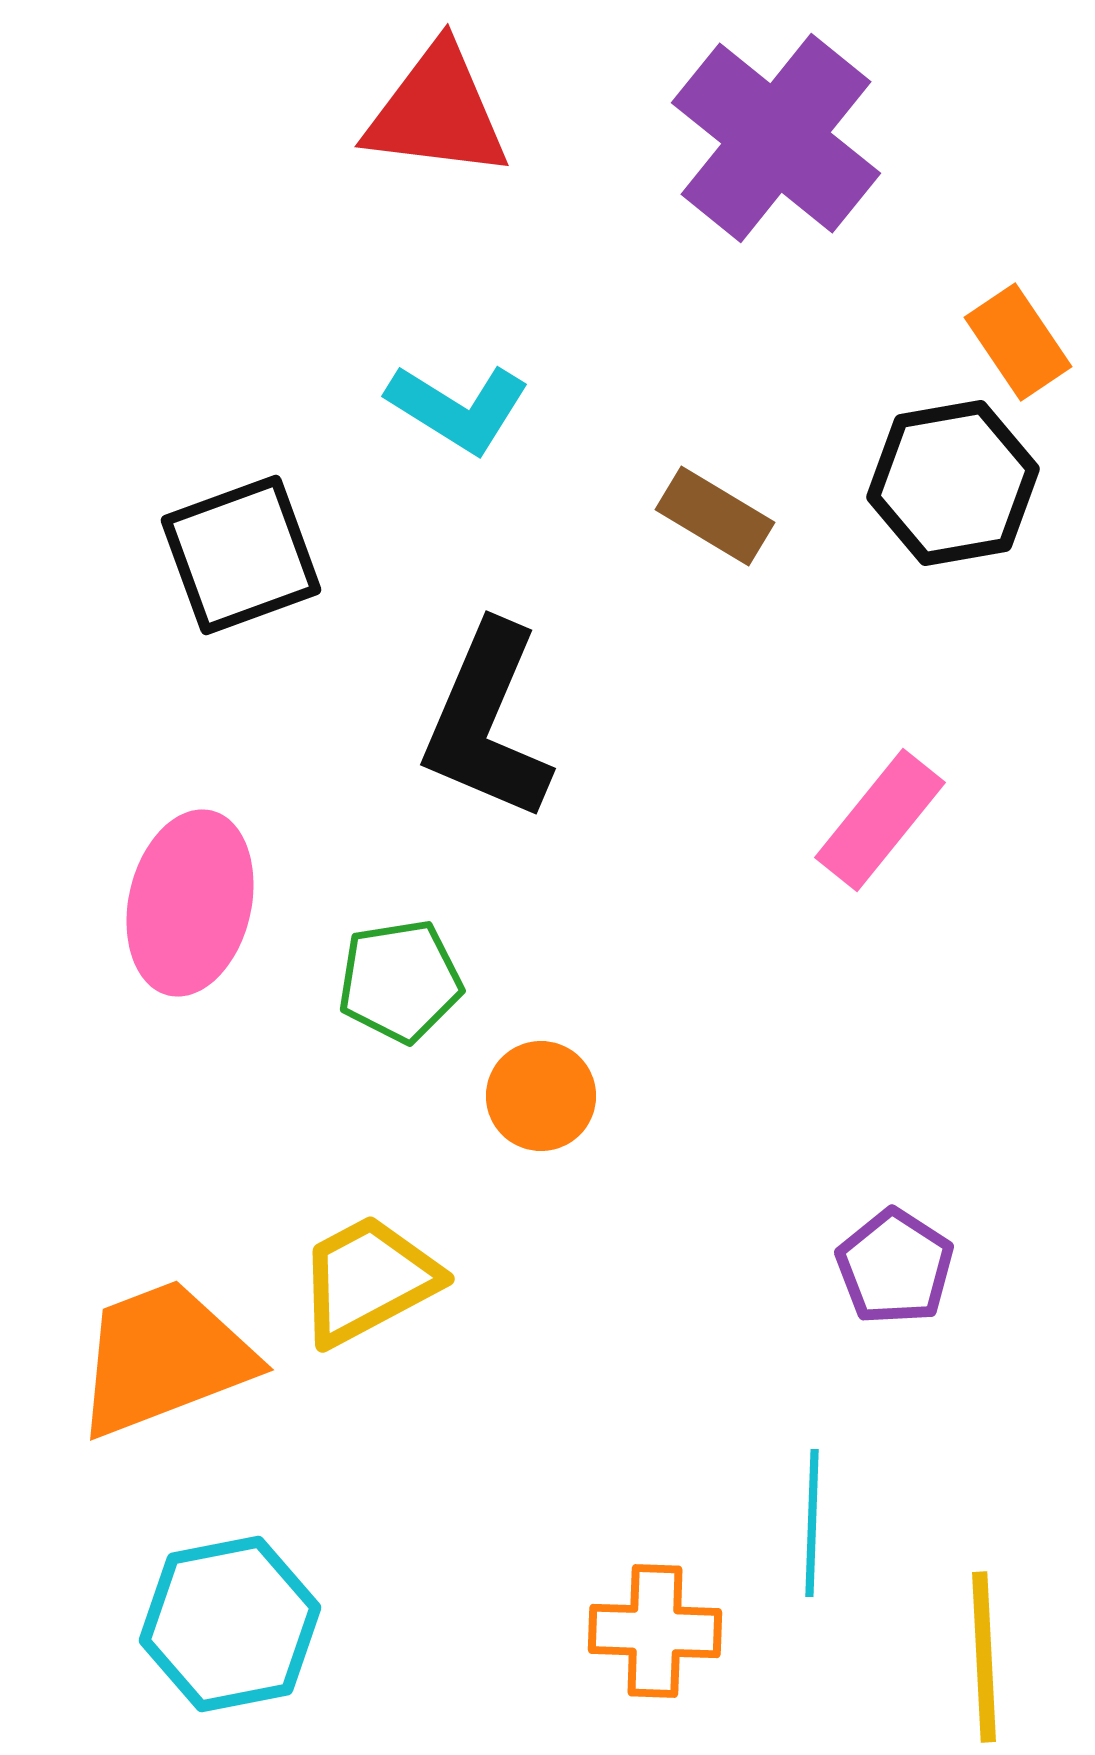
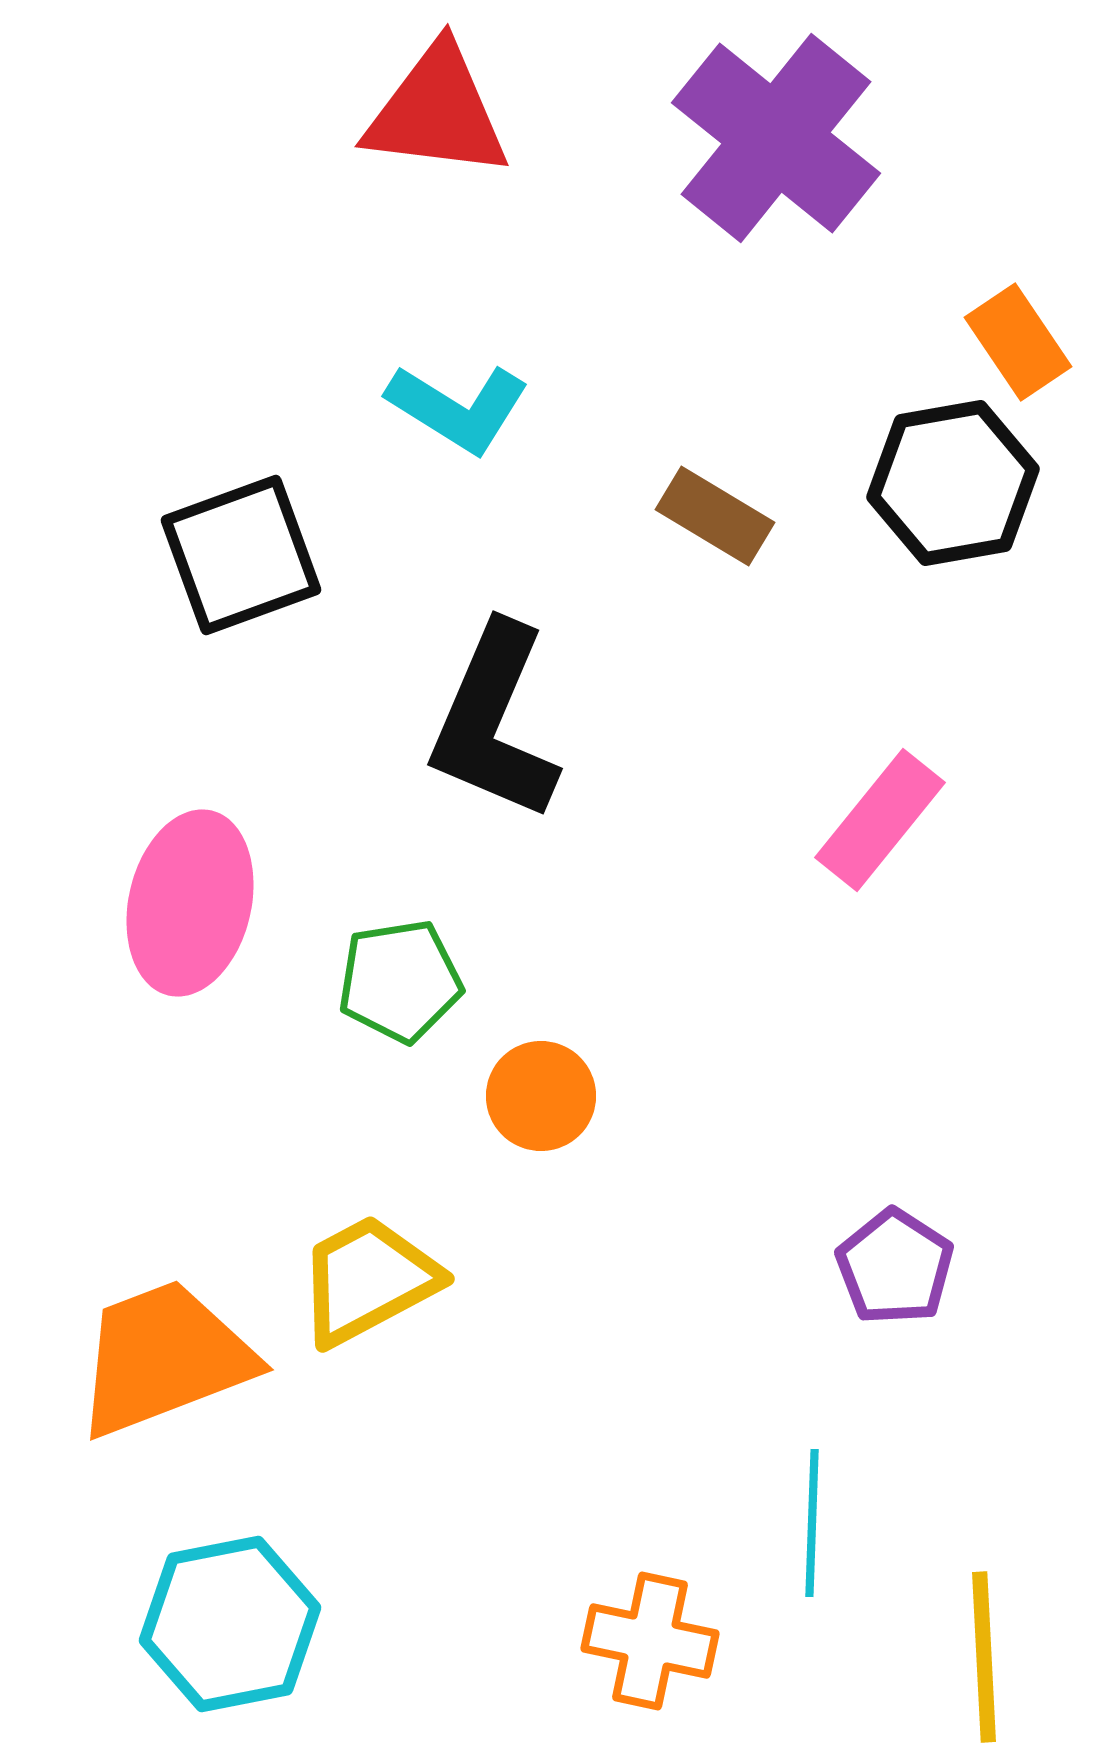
black L-shape: moved 7 px right
orange cross: moved 5 px left, 10 px down; rotated 10 degrees clockwise
